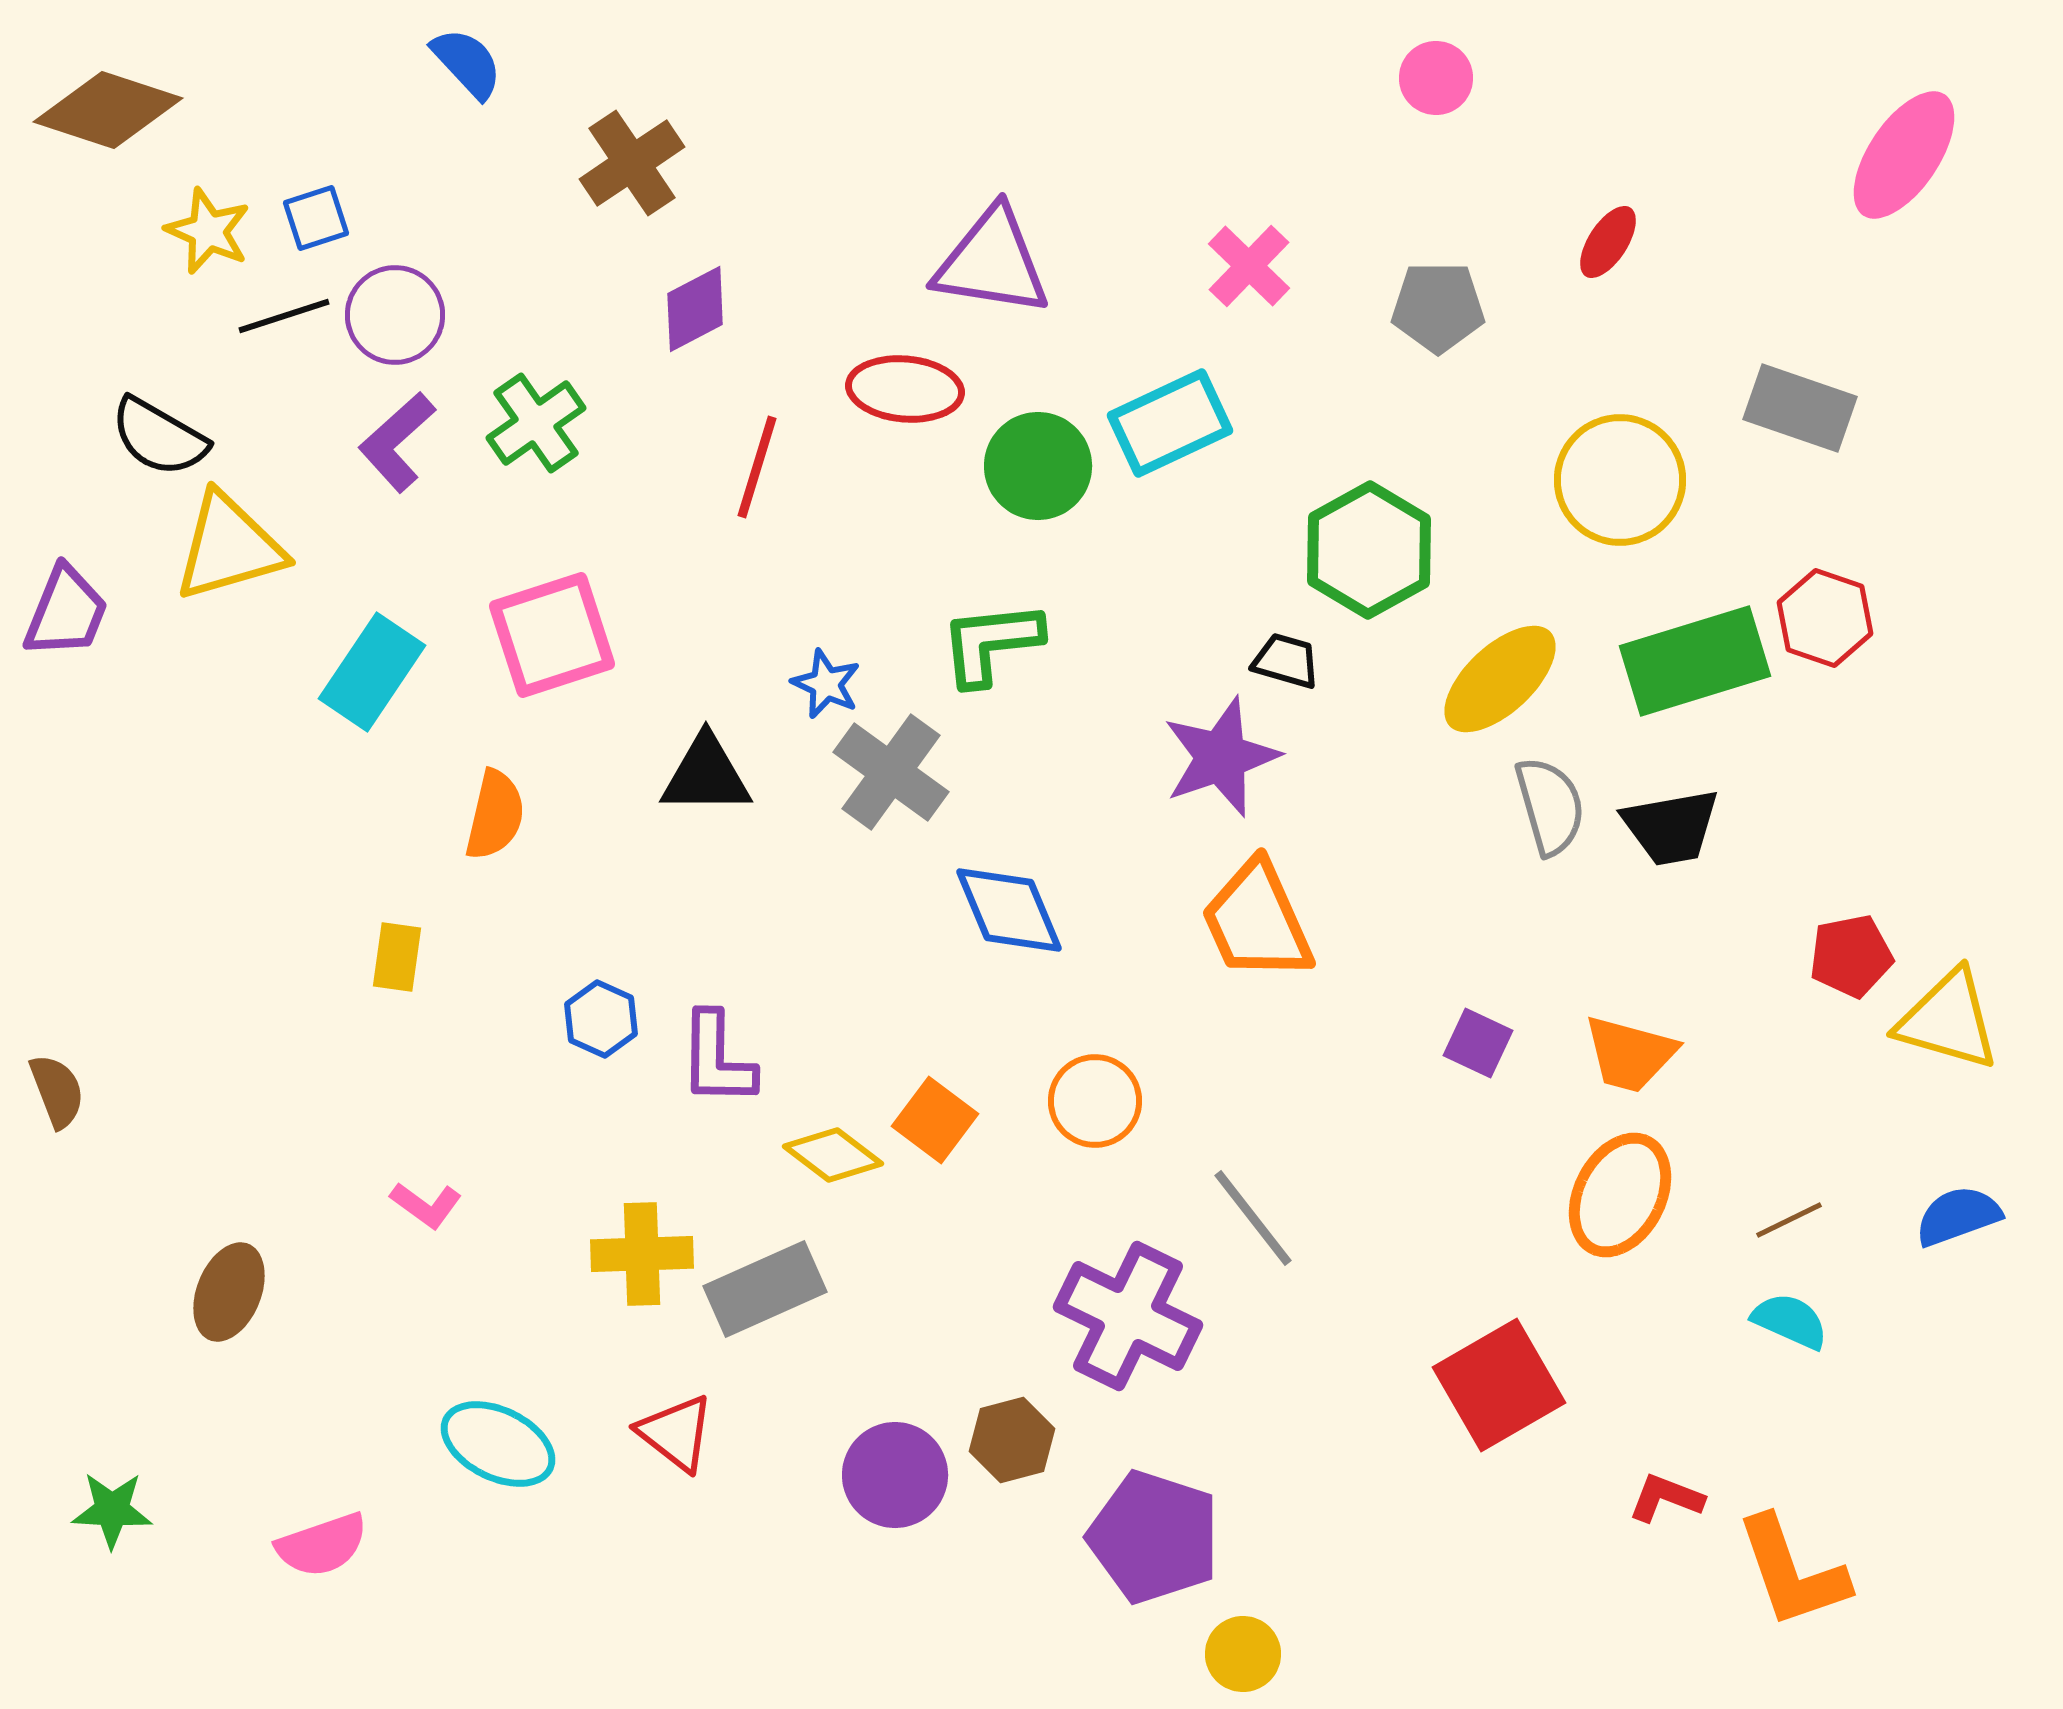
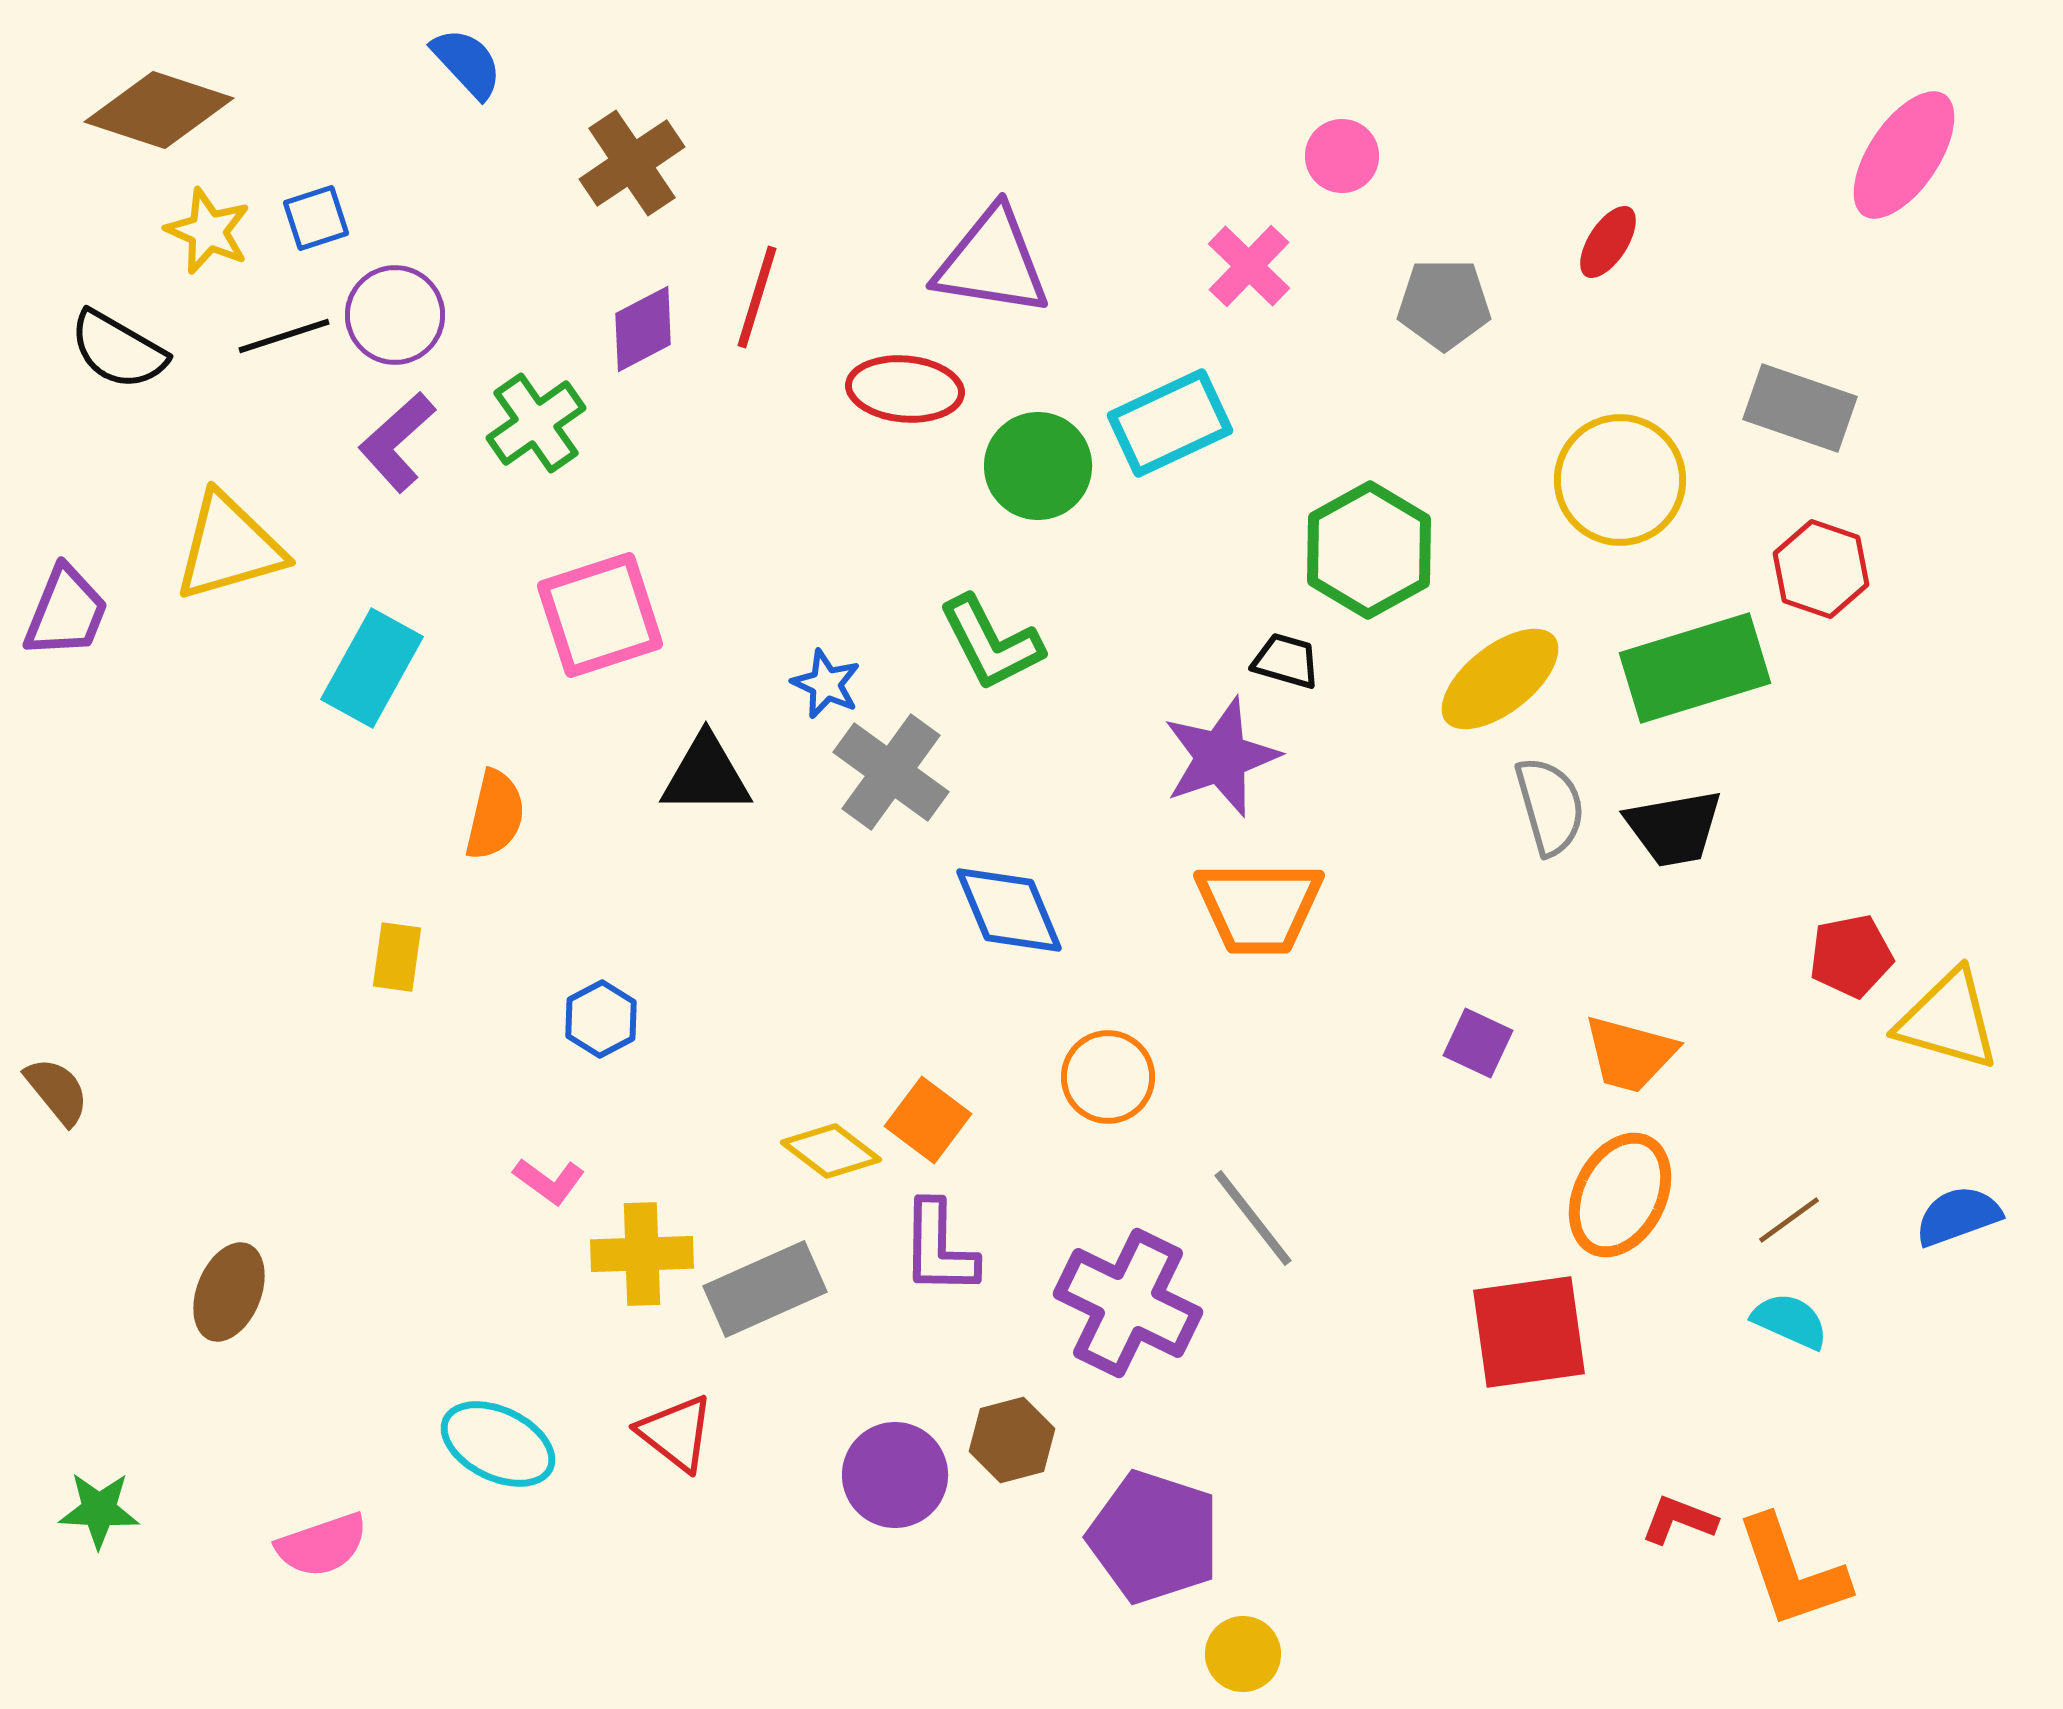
pink circle at (1436, 78): moved 94 px left, 78 px down
brown diamond at (108, 110): moved 51 px right
gray pentagon at (1438, 307): moved 6 px right, 3 px up
purple diamond at (695, 309): moved 52 px left, 20 px down
black line at (284, 316): moved 20 px down
black semicircle at (159, 437): moved 41 px left, 87 px up
red line at (757, 467): moved 170 px up
red hexagon at (1825, 618): moved 4 px left, 49 px up
pink square at (552, 635): moved 48 px right, 20 px up
green L-shape at (991, 643): rotated 111 degrees counterclockwise
green rectangle at (1695, 661): moved 7 px down
cyan rectangle at (372, 672): moved 4 px up; rotated 5 degrees counterclockwise
yellow ellipse at (1500, 679): rotated 5 degrees clockwise
black trapezoid at (1671, 827): moved 3 px right, 1 px down
orange trapezoid at (1257, 921): moved 2 px right, 14 px up; rotated 66 degrees counterclockwise
blue hexagon at (601, 1019): rotated 8 degrees clockwise
purple L-shape at (717, 1059): moved 222 px right, 189 px down
brown semicircle at (57, 1091): rotated 18 degrees counterclockwise
orange circle at (1095, 1101): moved 13 px right, 24 px up
orange square at (935, 1120): moved 7 px left
yellow diamond at (833, 1155): moved 2 px left, 4 px up
pink L-shape at (426, 1205): moved 123 px right, 24 px up
brown line at (1789, 1220): rotated 10 degrees counterclockwise
purple cross at (1128, 1316): moved 13 px up
red square at (1499, 1385): moved 30 px right, 53 px up; rotated 22 degrees clockwise
red L-shape at (1666, 1498): moved 13 px right, 22 px down
green star at (112, 1510): moved 13 px left
